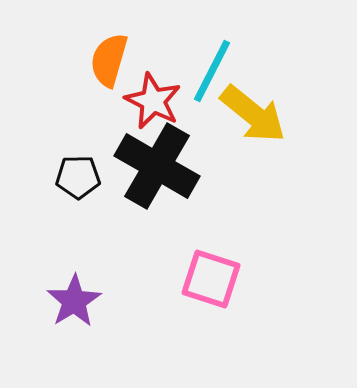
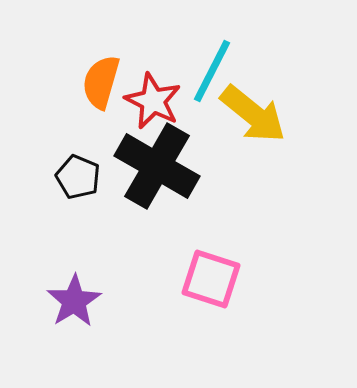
orange semicircle: moved 8 px left, 22 px down
black pentagon: rotated 24 degrees clockwise
